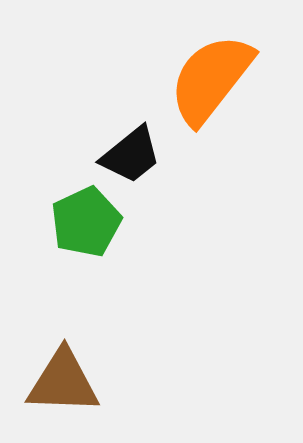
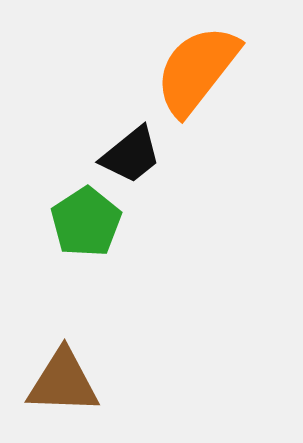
orange semicircle: moved 14 px left, 9 px up
green pentagon: rotated 8 degrees counterclockwise
